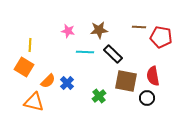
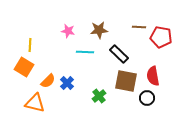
black rectangle: moved 6 px right
orange triangle: moved 1 px right, 1 px down
